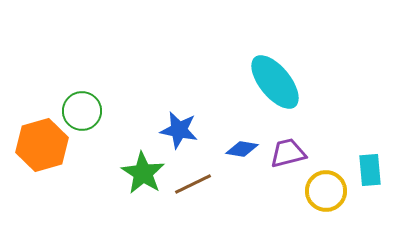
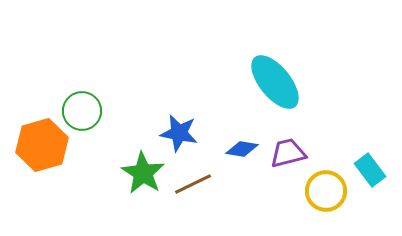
blue star: moved 3 px down
cyan rectangle: rotated 32 degrees counterclockwise
